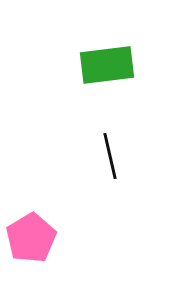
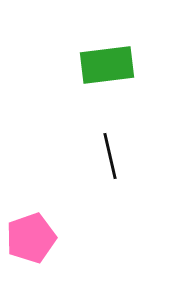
pink pentagon: rotated 12 degrees clockwise
